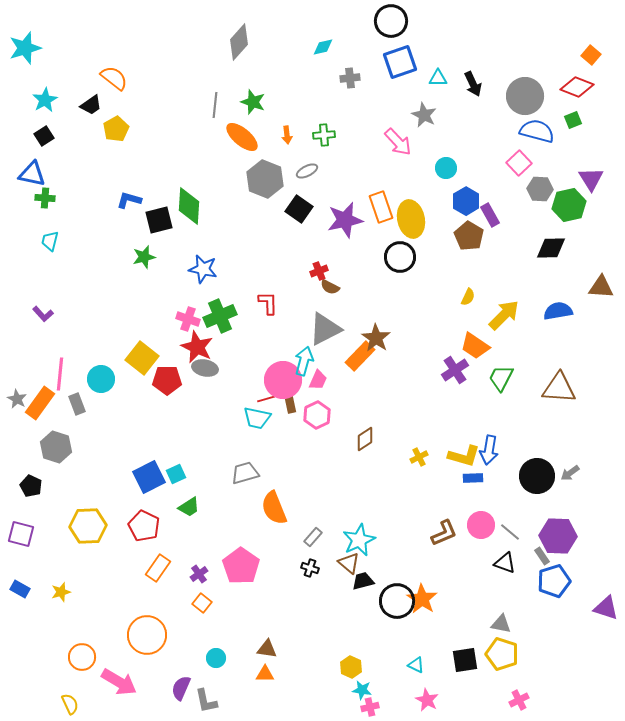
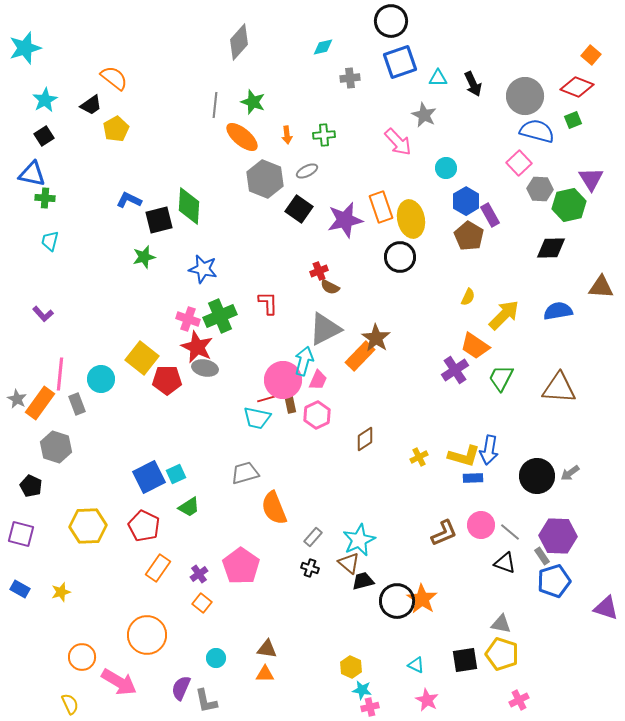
blue L-shape at (129, 200): rotated 10 degrees clockwise
